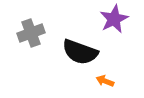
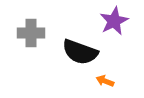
purple star: moved 2 px down
gray cross: rotated 20 degrees clockwise
